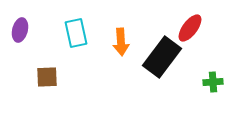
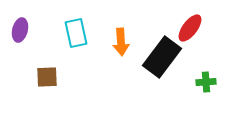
green cross: moved 7 px left
